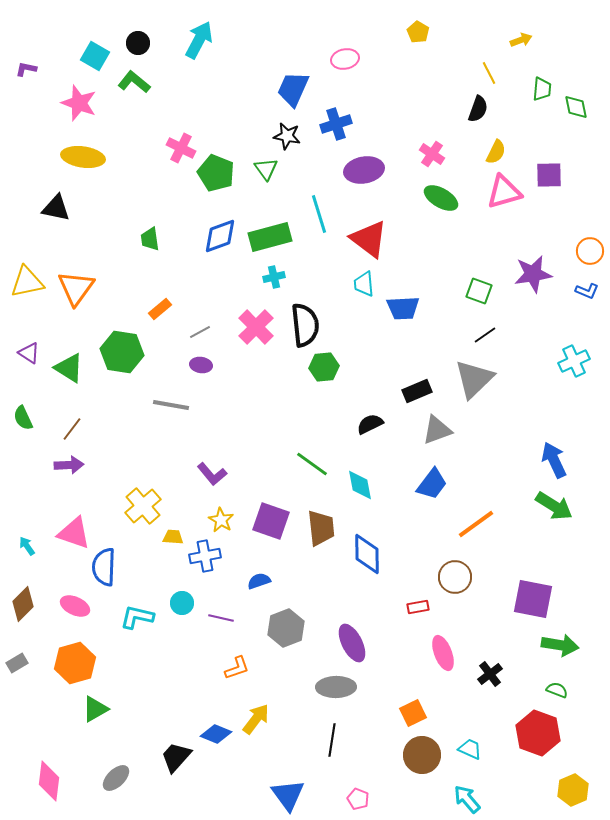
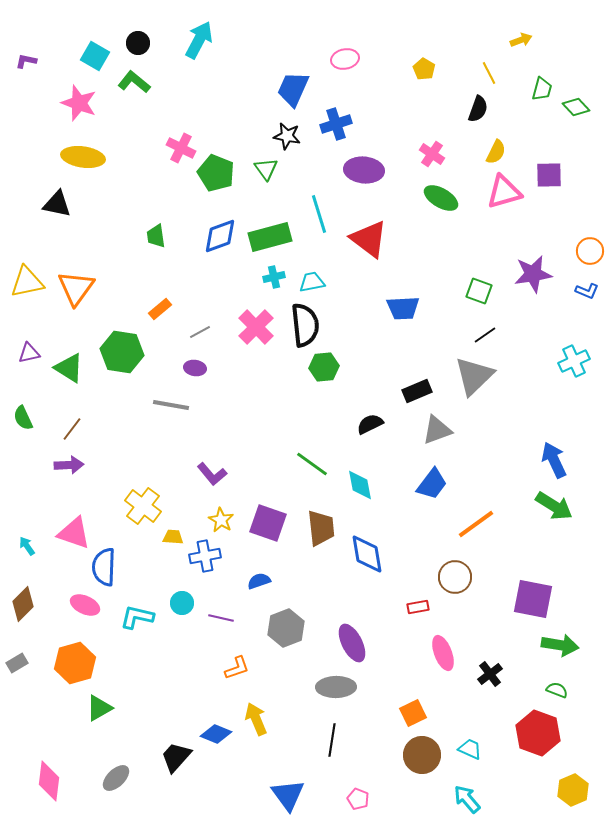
yellow pentagon at (418, 32): moved 6 px right, 37 px down
purple L-shape at (26, 69): moved 8 px up
green trapezoid at (542, 89): rotated 10 degrees clockwise
green diamond at (576, 107): rotated 32 degrees counterclockwise
purple ellipse at (364, 170): rotated 15 degrees clockwise
black triangle at (56, 208): moved 1 px right, 4 px up
green trapezoid at (150, 239): moved 6 px right, 3 px up
cyan trapezoid at (364, 284): moved 52 px left, 2 px up; rotated 84 degrees clockwise
purple triangle at (29, 353): rotated 45 degrees counterclockwise
purple ellipse at (201, 365): moved 6 px left, 3 px down
gray triangle at (474, 379): moved 3 px up
yellow cross at (143, 506): rotated 12 degrees counterclockwise
purple square at (271, 521): moved 3 px left, 2 px down
blue diamond at (367, 554): rotated 9 degrees counterclockwise
pink ellipse at (75, 606): moved 10 px right, 1 px up
green triangle at (95, 709): moved 4 px right, 1 px up
yellow arrow at (256, 719): rotated 60 degrees counterclockwise
